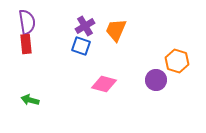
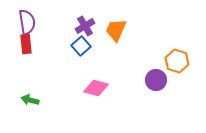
blue square: rotated 30 degrees clockwise
pink diamond: moved 8 px left, 4 px down
